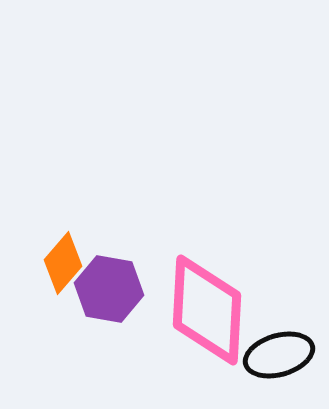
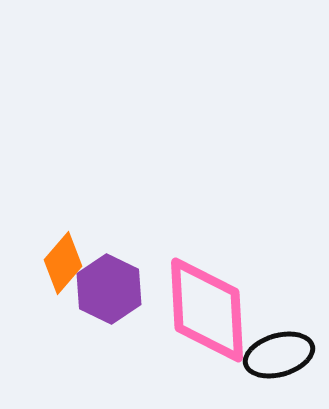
purple hexagon: rotated 16 degrees clockwise
pink diamond: rotated 6 degrees counterclockwise
